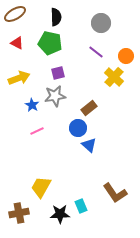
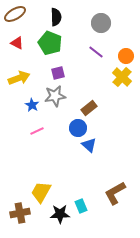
green pentagon: rotated 10 degrees clockwise
yellow cross: moved 8 px right
yellow trapezoid: moved 5 px down
brown L-shape: rotated 95 degrees clockwise
brown cross: moved 1 px right
